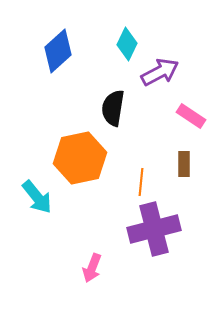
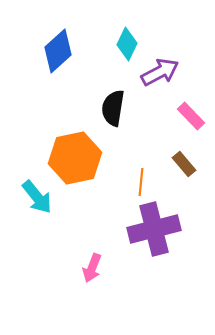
pink rectangle: rotated 12 degrees clockwise
orange hexagon: moved 5 px left
brown rectangle: rotated 40 degrees counterclockwise
